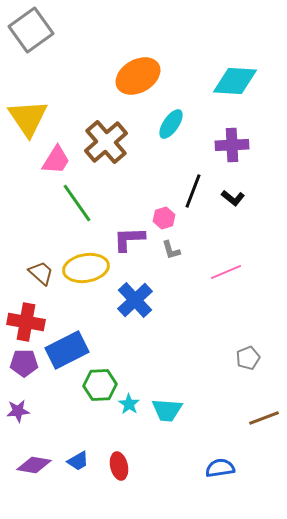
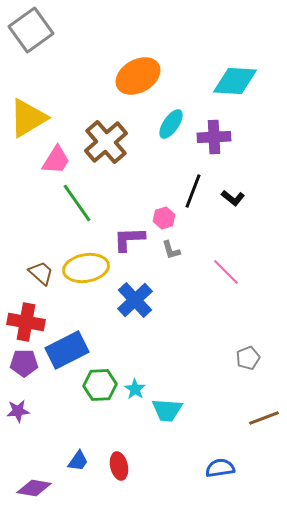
yellow triangle: rotated 33 degrees clockwise
purple cross: moved 18 px left, 8 px up
pink line: rotated 68 degrees clockwise
cyan star: moved 6 px right, 15 px up
blue trapezoid: rotated 25 degrees counterclockwise
purple diamond: moved 23 px down
